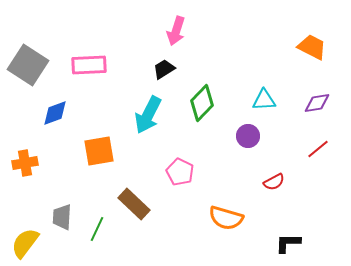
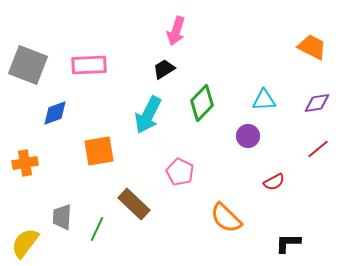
gray square: rotated 12 degrees counterclockwise
orange semicircle: rotated 28 degrees clockwise
